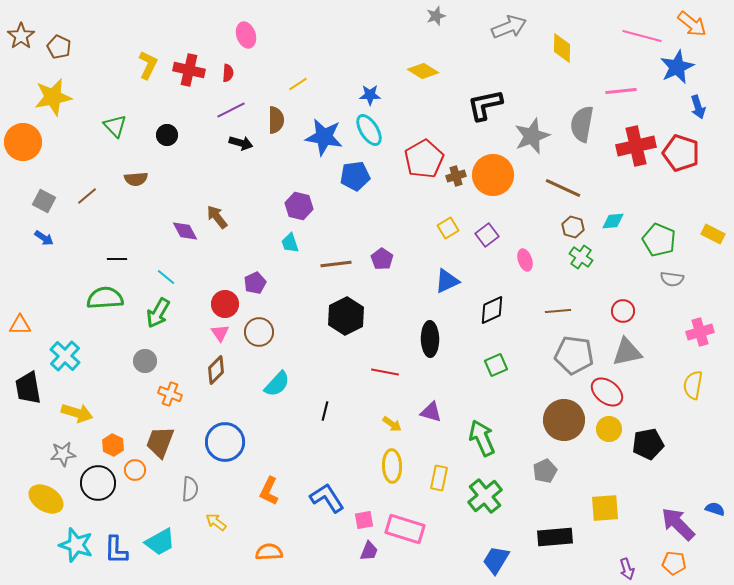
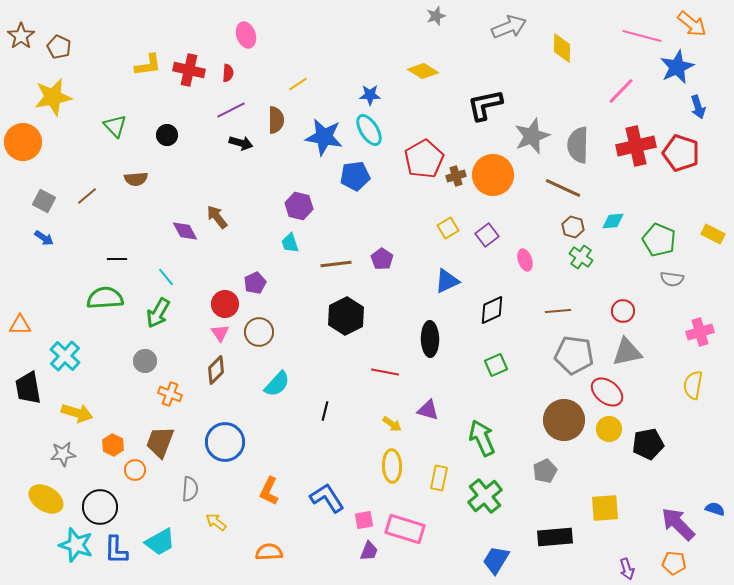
yellow L-shape at (148, 65): rotated 56 degrees clockwise
pink line at (621, 91): rotated 40 degrees counterclockwise
gray semicircle at (582, 124): moved 4 px left, 21 px down; rotated 9 degrees counterclockwise
cyan line at (166, 277): rotated 12 degrees clockwise
purple triangle at (431, 412): moved 3 px left, 2 px up
black circle at (98, 483): moved 2 px right, 24 px down
